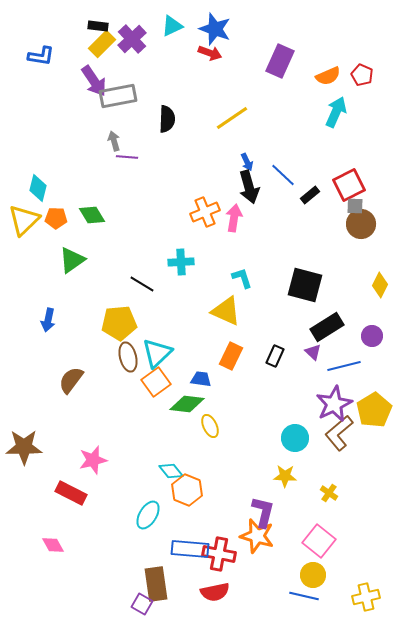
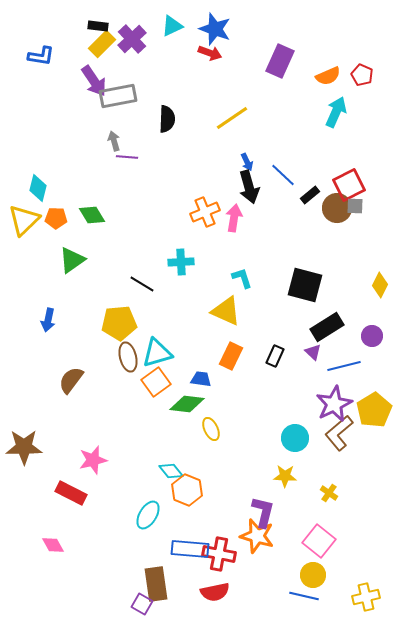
brown circle at (361, 224): moved 24 px left, 16 px up
cyan triangle at (157, 353): rotated 28 degrees clockwise
yellow ellipse at (210, 426): moved 1 px right, 3 px down
